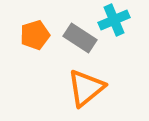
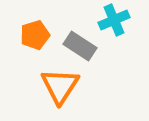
gray rectangle: moved 8 px down
orange triangle: moved 26 px left, 2 px up; rotated 18 degrees counterclockwise
